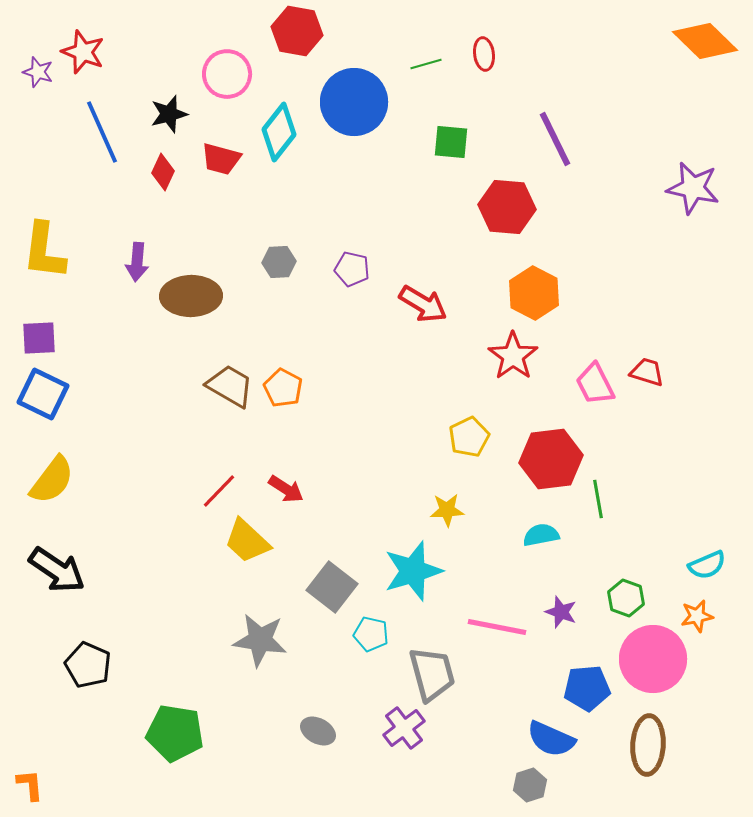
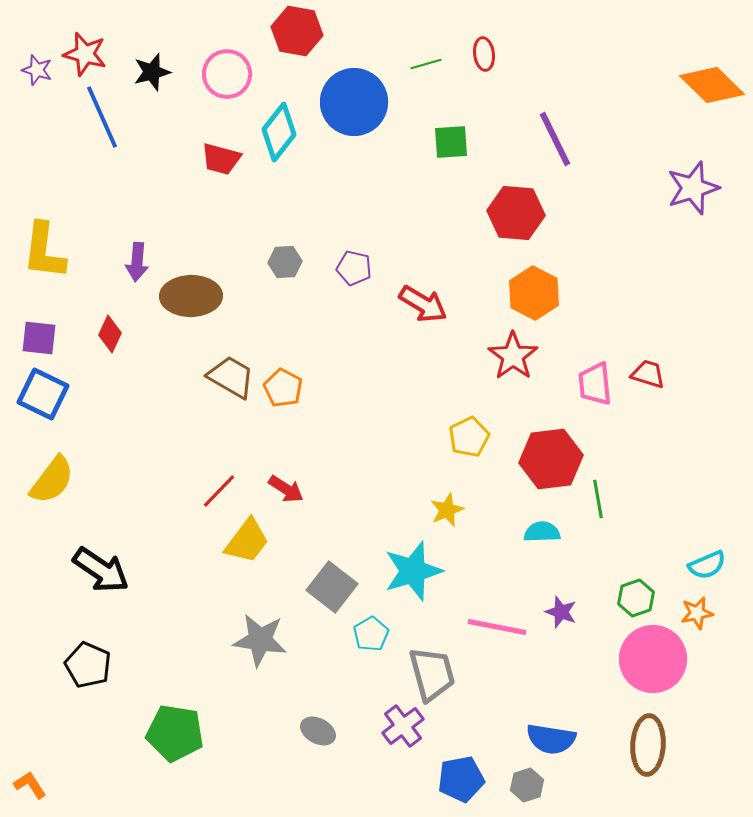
orange diamond at (705, 41): moved 7 px right, 44 px down
red star at (83, 52): moved 2 px right, 2 px down; rotated 6 degrees counterclockwise
purple star at (38, 72): moved 1 px left, 2 px up
black star at (169, 114): moved 17 px left, 42 px up
blue line at (102, 132): moved 15 px up
green square at (451, 142): rotated 9 degrees counterclockwise
red diamond at (163, 172): moved 53 px left, 162 px down
purple star at (693, 188): rotated 30 degrees counterclockwise
red hexagon at (507, 207): moved 9 px right, 6 px down
gray hexagon at (279, 262): moved 6 px right
purple pentagon at (352, 269): moved 2 px right, 1 px up
purple square at (39, 338): rotated 9 degrees clockwise
red trapezoid at (647, 372): moved 1 px right, 2 px down
pink trapezoid at (595, 384): rotated 21 degrees clockwise
brown trapezoid at (230, 386): moved 1 px right, 9 px up
yellow star at (447, 510): rotated 20 degrees counterclockwise
cyan semicircle at (541, 535): moved 1 px right, 3 px up; rotated 9 degrees clockwise
yellow trapezoid at (247, 541): rotated 96 degrees counterclockwise
black arrow at (57, 570): moved 44 px right
green hexagon at (626, 598): moved 10 px right; rotated 21 degrees clockwise
orange star at (697, 616): moved 3 px up
cyan pentagon at (371, 634): rotated 28 degrees clockwise
blue pentagon at (587, 688): moved 126 px left, 91 px down; rotated 6 degrees counterclockwise
purple cross at (404, 728): moved 1 px left, 2 px up
blue semicircle at (551, 739): rotated 15 degrees counterclockwise
orange L-shape at (30, 785): rotated 28 degrees counterclockwise
gray hexagon at (530, 785): moved 3 px left
